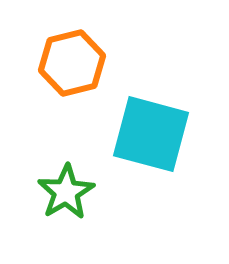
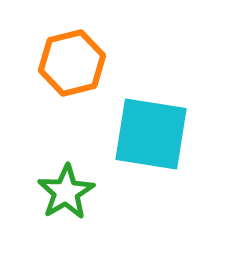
cyan square: rotated 6 degrees counterclockwise
